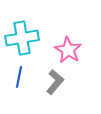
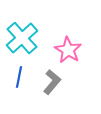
cyan cross: rotated 32 degrees counterclockwise
gray L-shape: moved 3 px left
